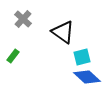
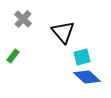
black triangle: rotated 15 degrees clockwise
